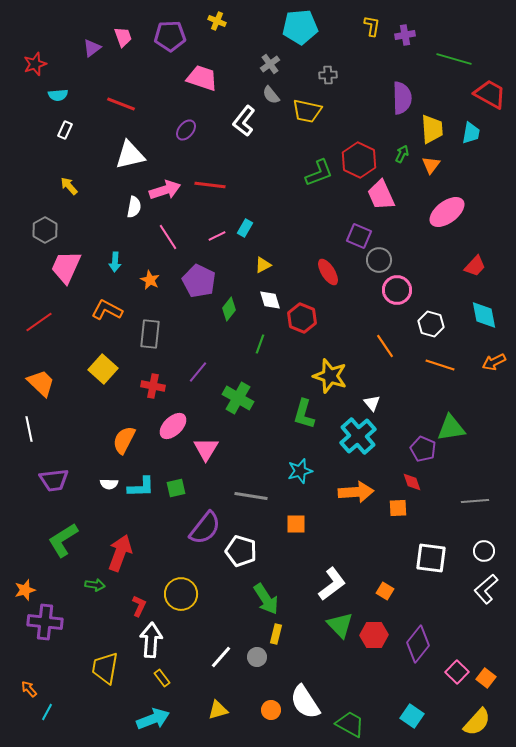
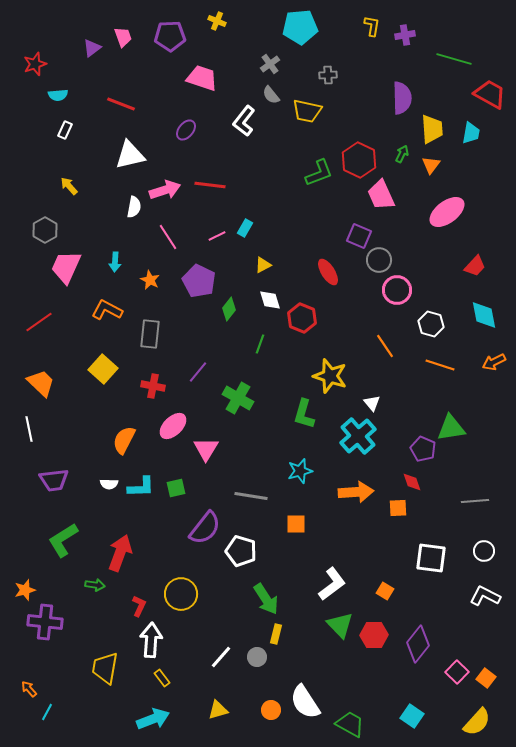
white L-shape at (486, 589): moved 1 px left, 7 px down; rotated 68 degrees clockwise
